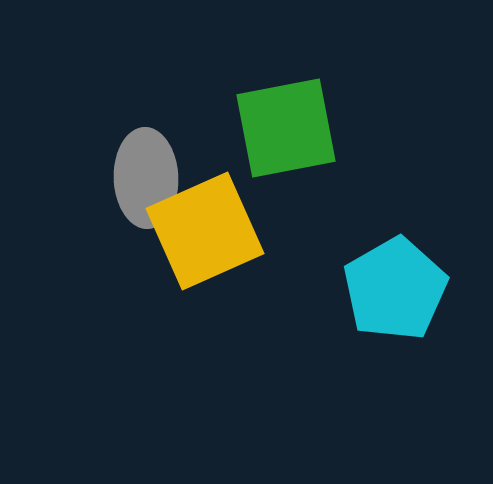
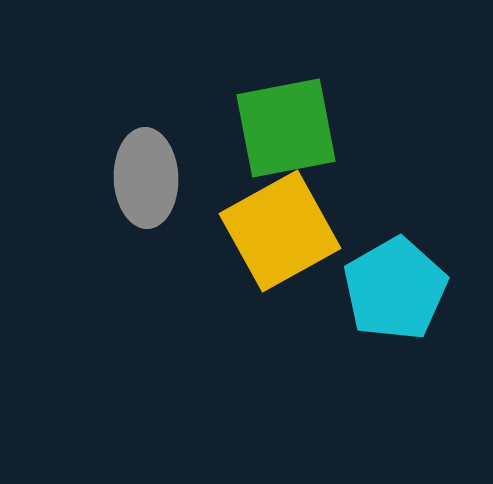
yellow square: moved 75 px right; rotated 5 degrees counterclockwise
